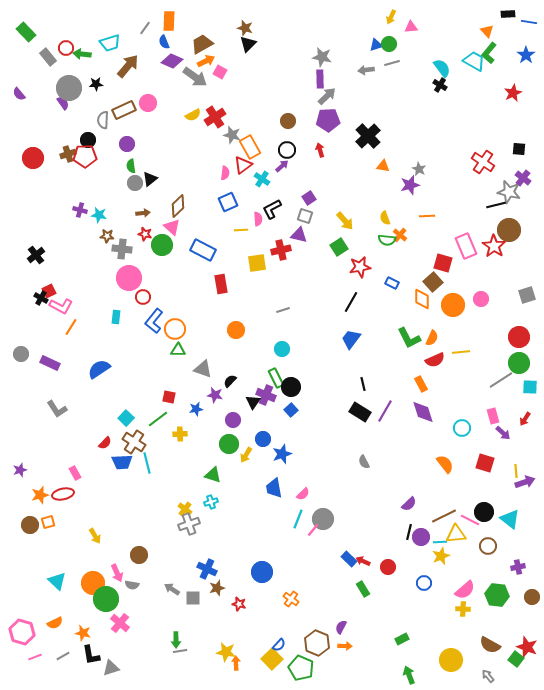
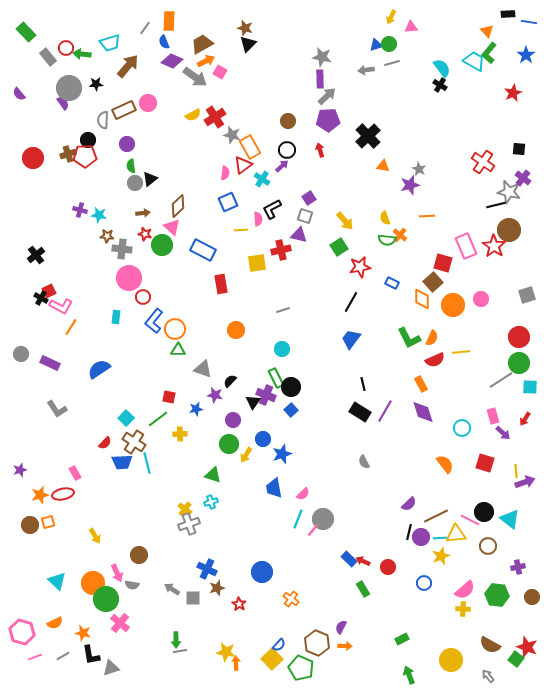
brown line at (444, 516): moved 8 px left
cyan line at (440, 542): moved 4 px up
red star at (239, 604): rotated 16 degrees clockwise
